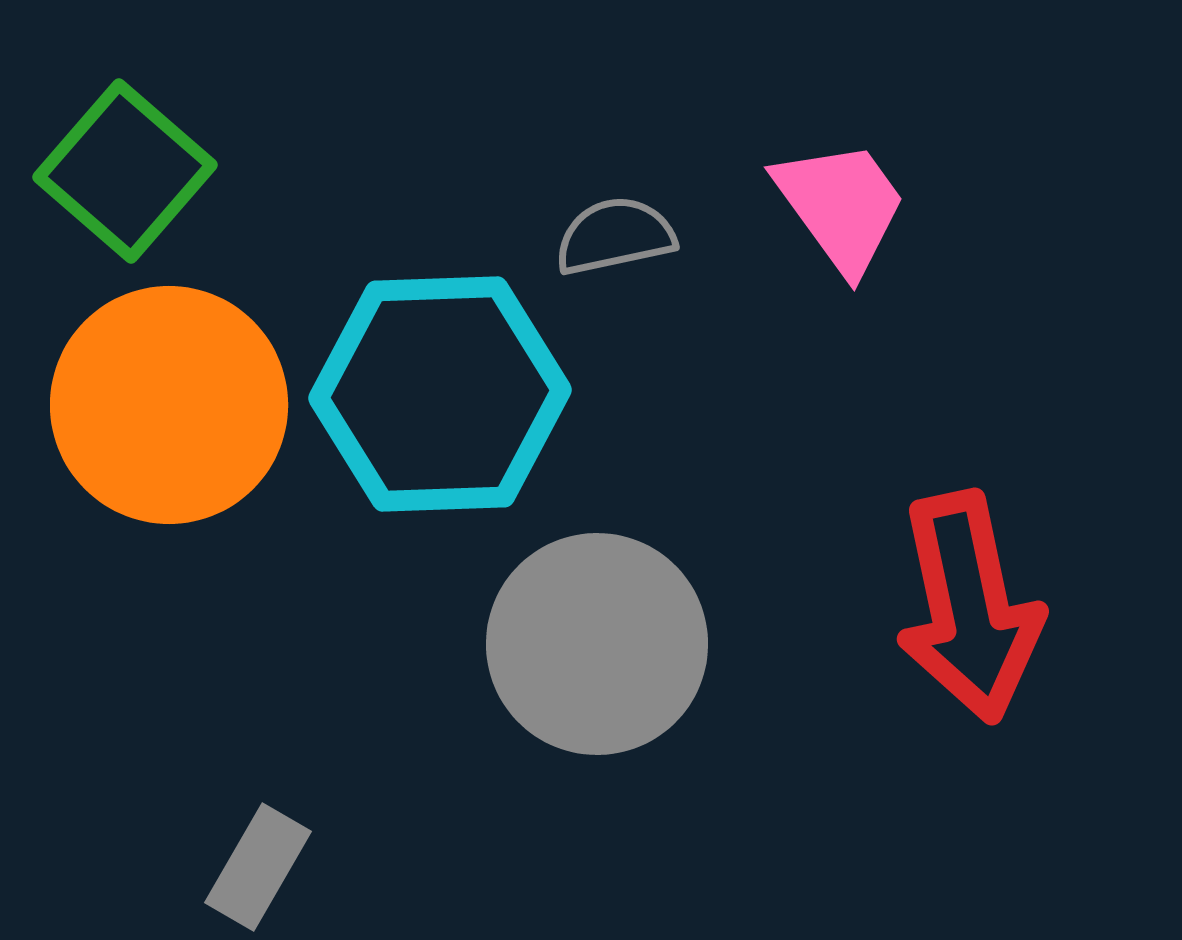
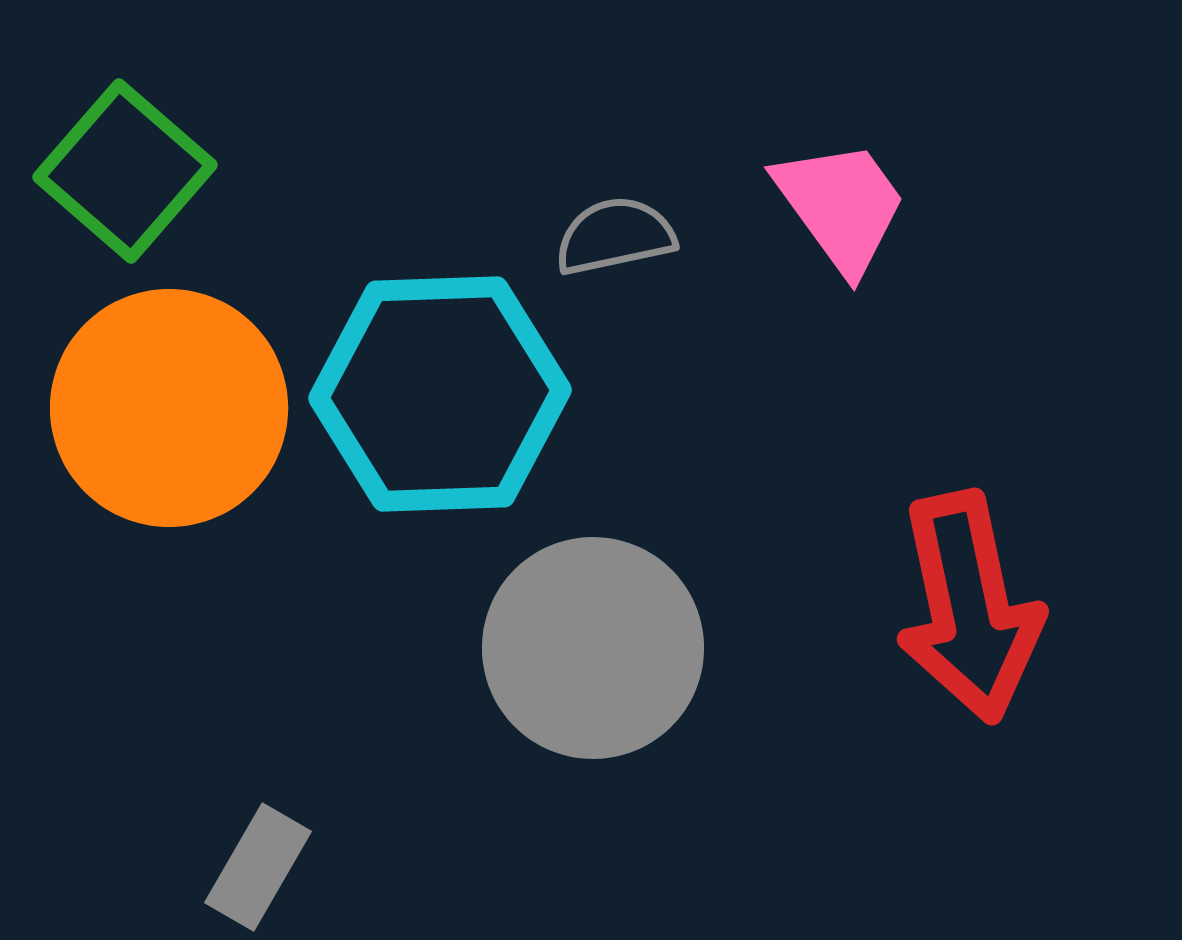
orange circle: moved 3 px down
gray circle: moved 4 px left, 4 px down
